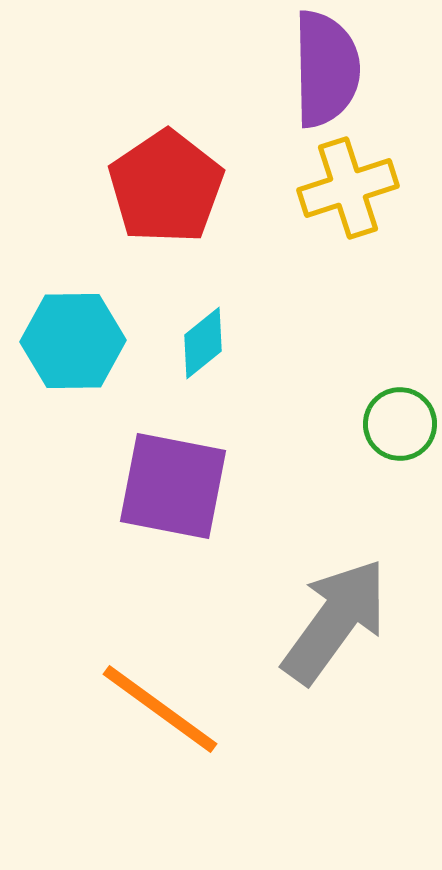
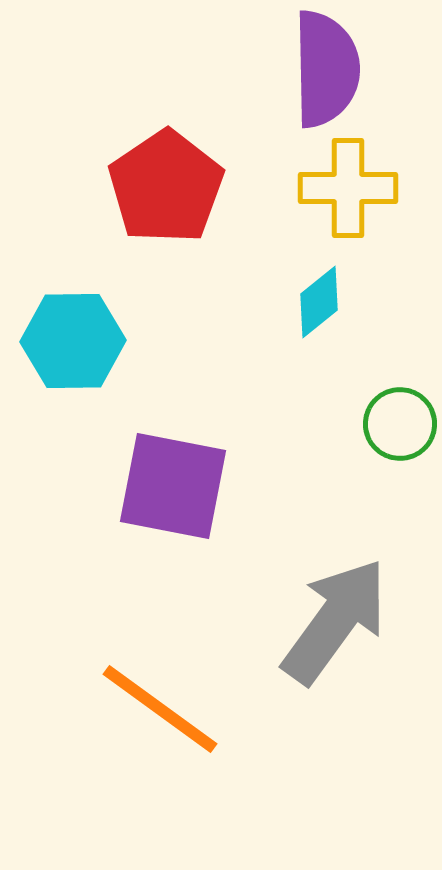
yellow cross: rotated 18 degrees clockwise
cyan diamond: moved 116 px right, 41 px up
